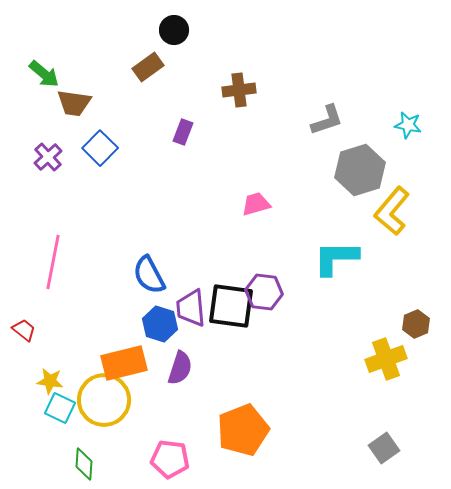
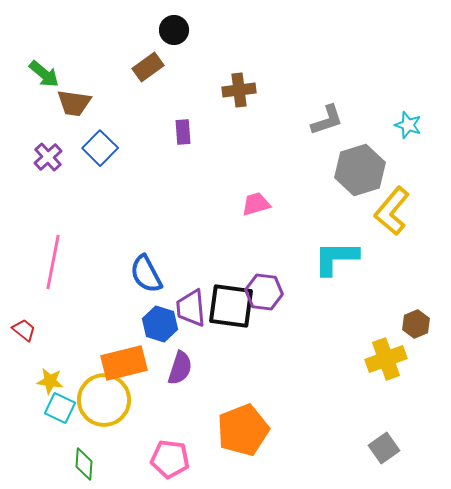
cyan star: rotated 8 degrees clockwise
purple rectangle: rotated 25 degrees counterclockwise
blue semicircle: moved 3 px left, 1 px up
